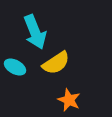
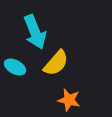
yellow semicircle: rotated 16 degrees counterclockwise
orange star: rotated 10 degrees counterclockwise
